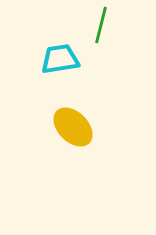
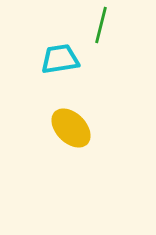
yellow ellipse: moved 2 px left, 1 px down
